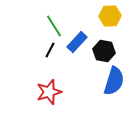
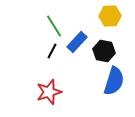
black line: moved 2 px right, 1 px down
